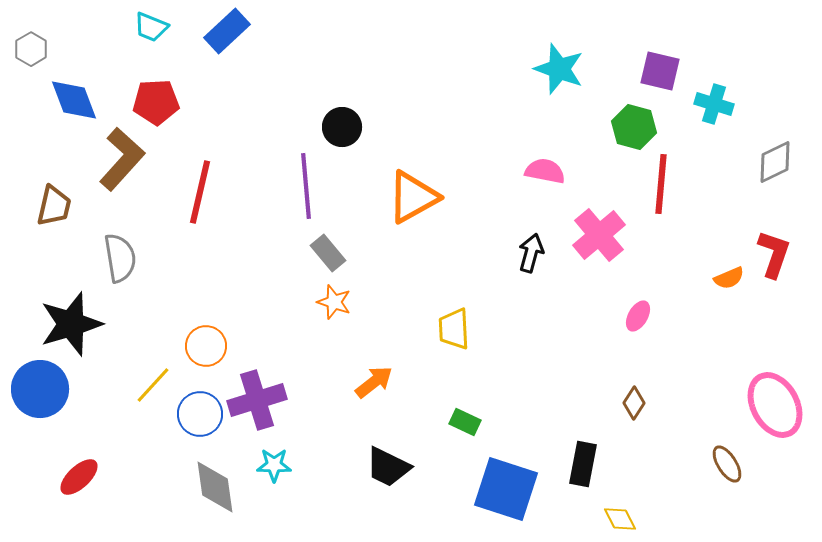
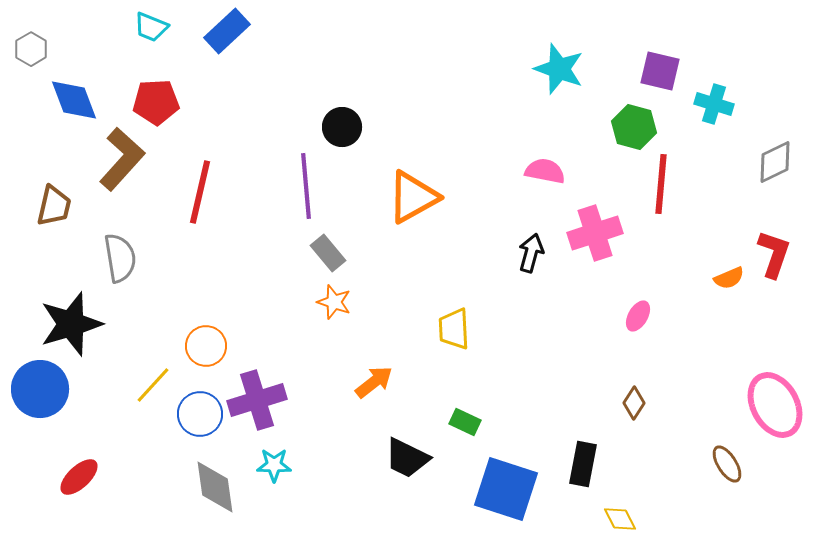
pink cross at (599, 235): moved 4 px left, 2 px up; rotated 22 degrees clockwise
black trapezoid at (388, 467): moved 19 px right, 9 px up
